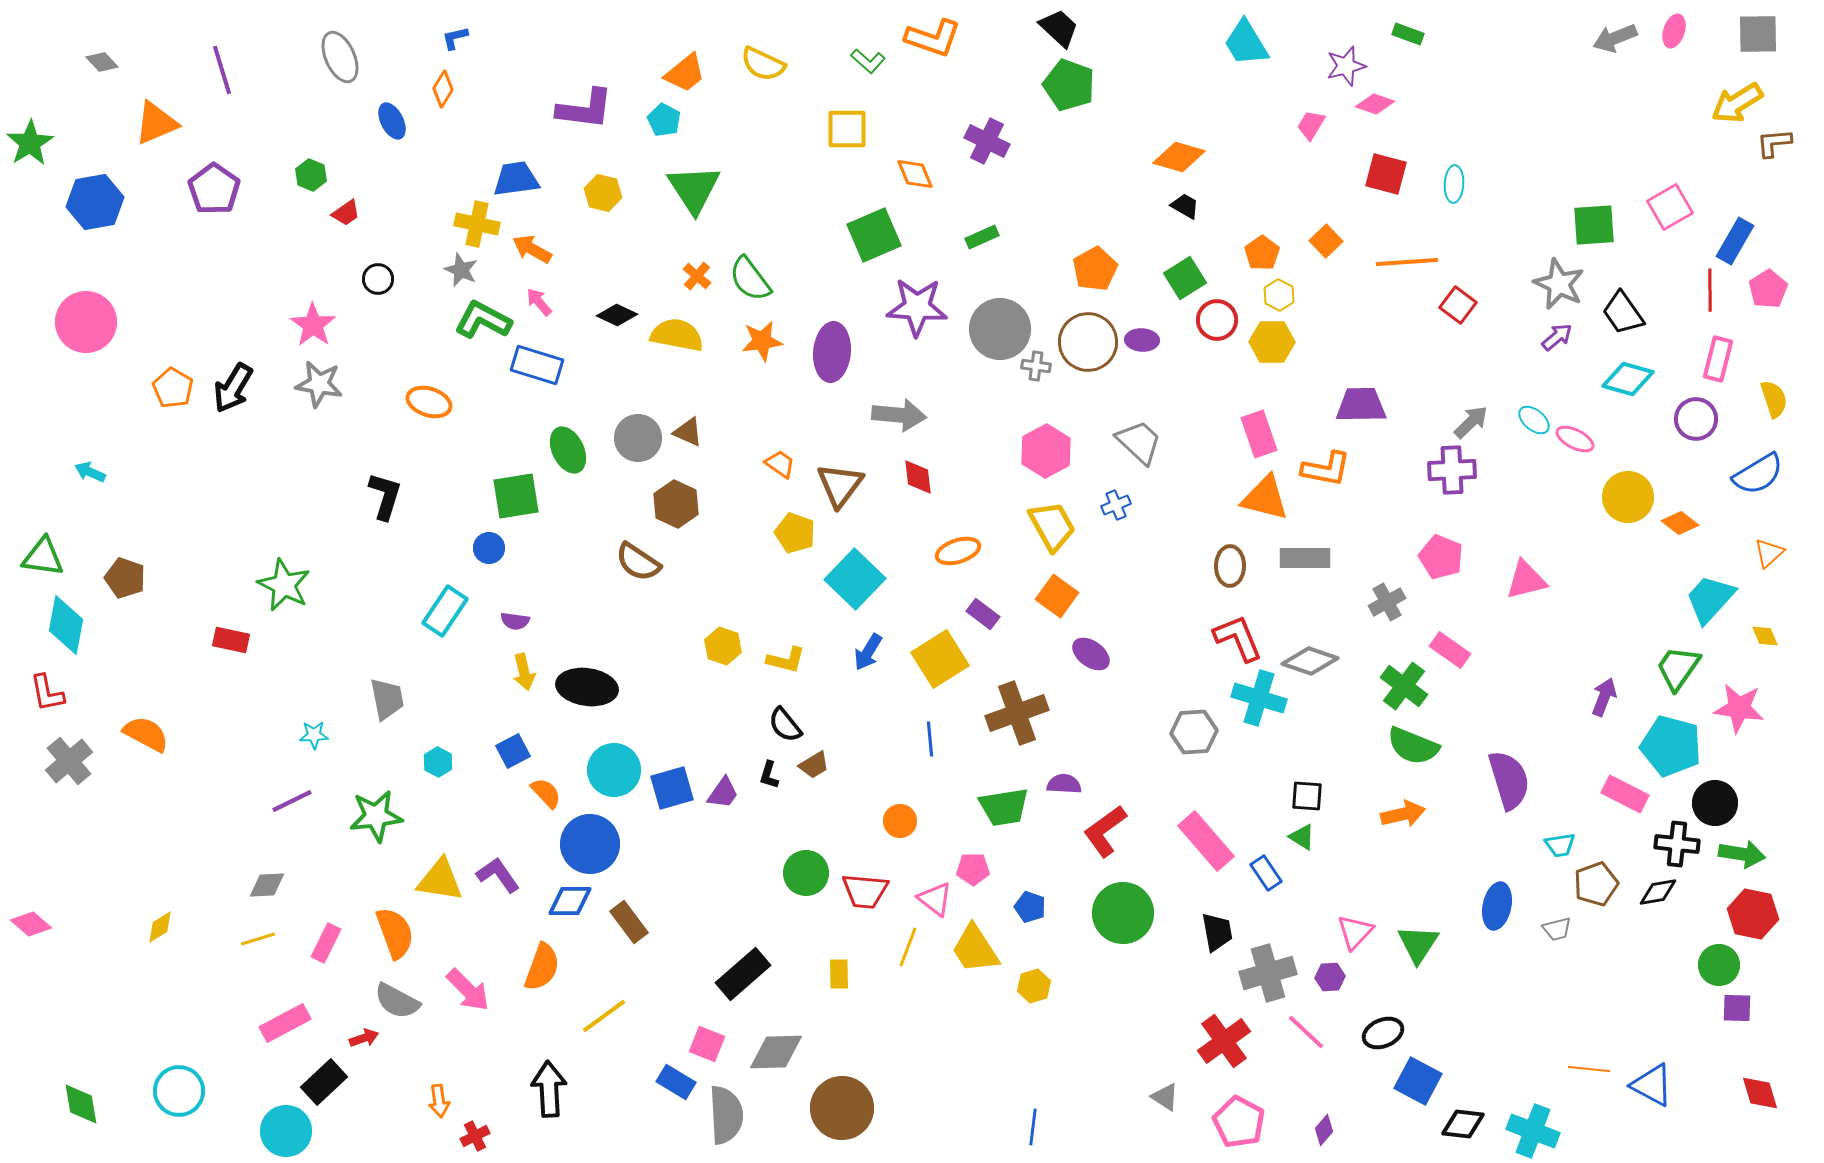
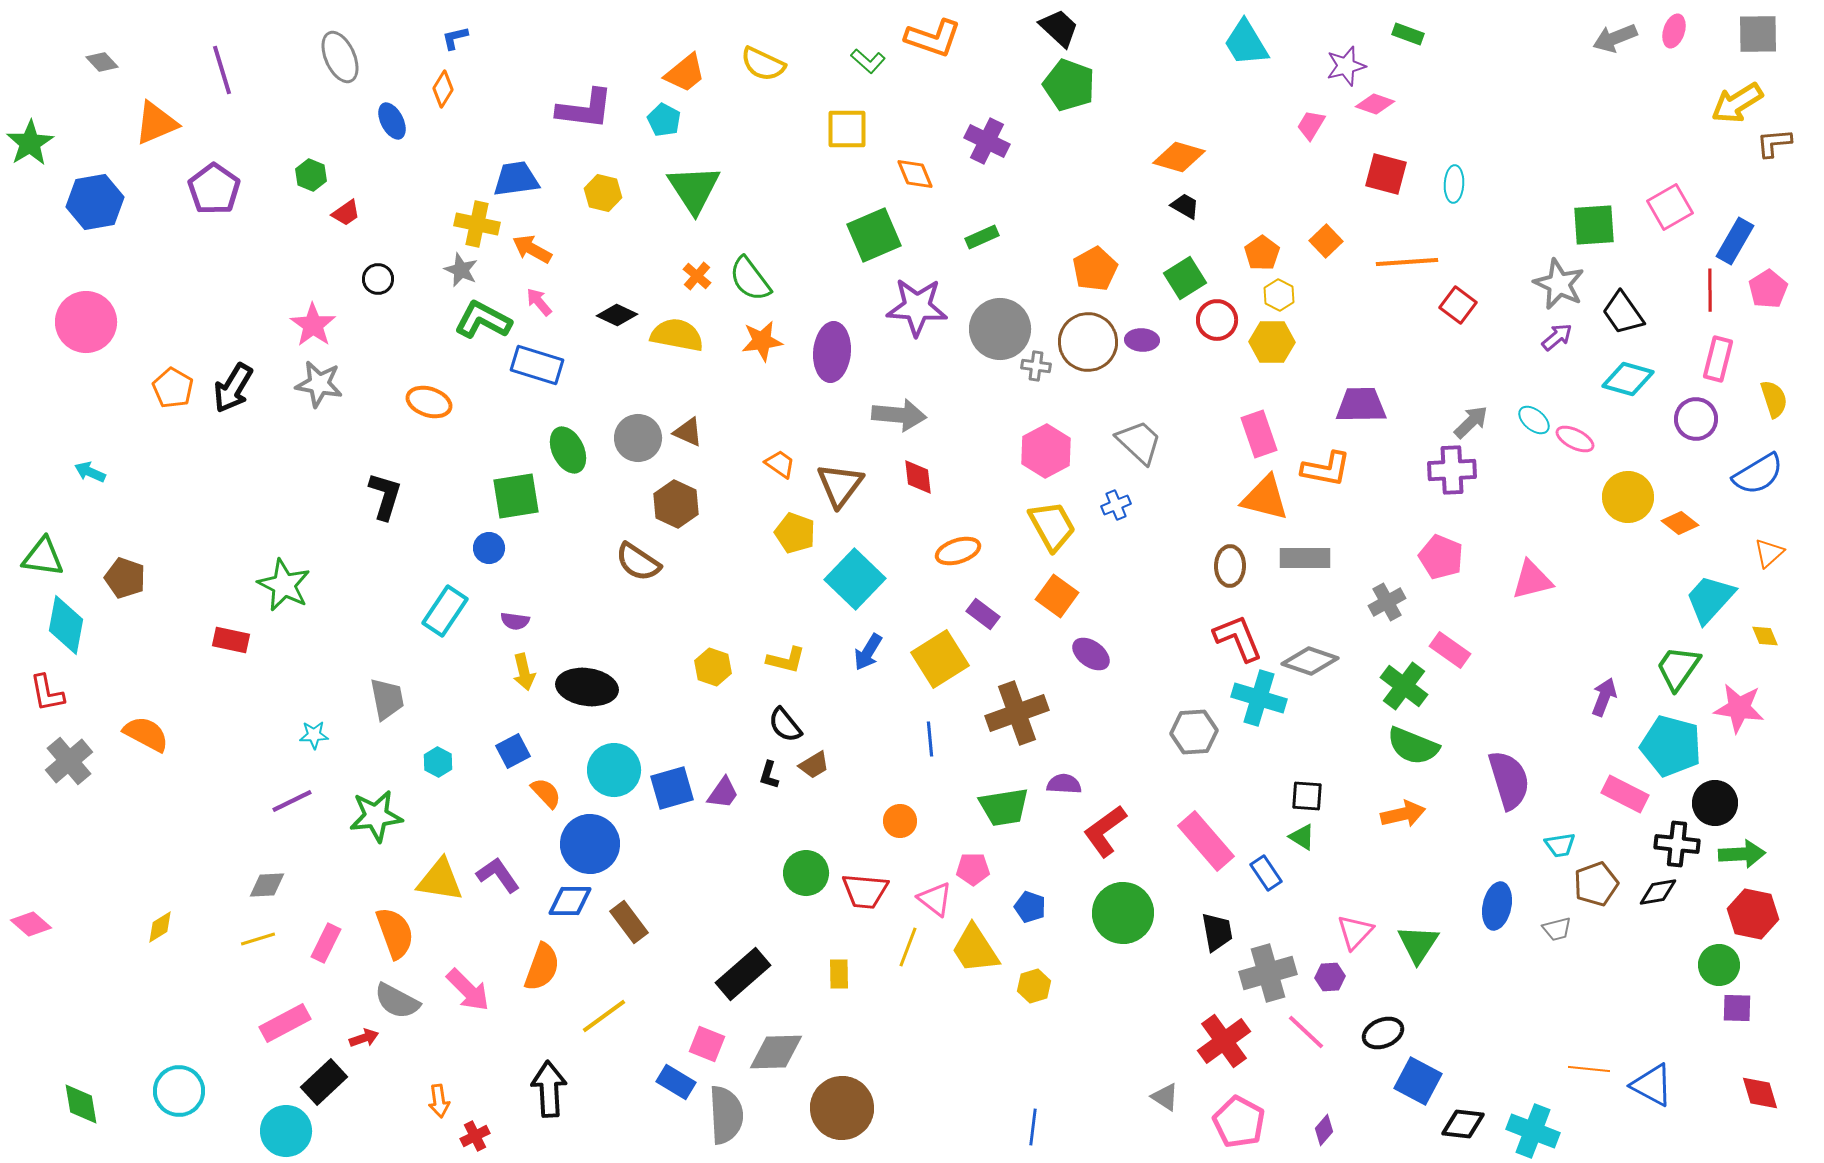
pink triangle at (1526, 580): moved 6 px right
yellow hexagon at (723, 646): moved 10 px left, 21 px down
green arrow at (1742, 854): rotated 12 degrees counterclockwise
